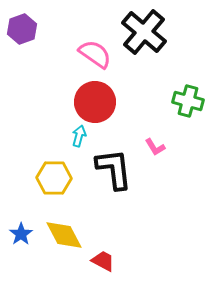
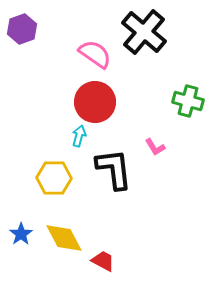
yellow diamond: moved 3 px down
